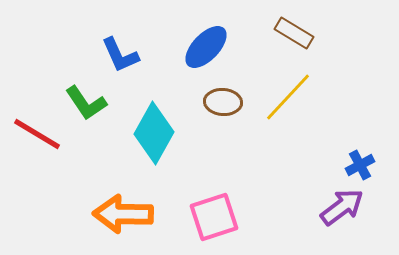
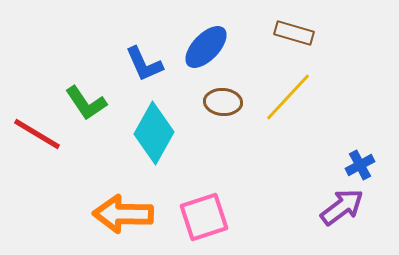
brown rectangle: rotated 15 degrees counterclockwise
blue L-shape: moved 24 px right, 9 px down
pink square: moved 10 px left
